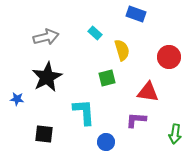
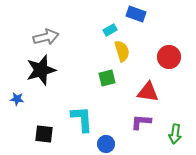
cyan rectangle: moved 15 px right, 3 px up; rotated 72 degrees counterclockwise
yellow semicircle: moved 1 px down
black star: moved 6 px left, 7 px up; rotated 12 degrees clockwise
cyan L-shape: moved 2 px left, 7 px down
purple L-shape: moved 5 px right, 2 px down
blue circle: moved 2 px down
